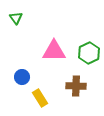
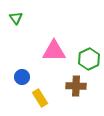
green hexagon: moved 6 px down
